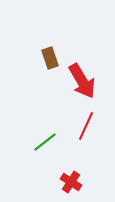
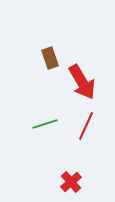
red arrow: moved 1 px down
green line: moved 18 px up; rotated 20 degrees clockwise
red cross: rotated 15 degrees clockwise
